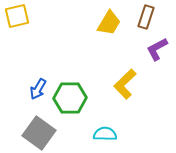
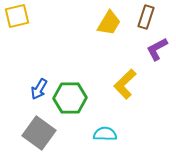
blue arrow: moved 1 px right
